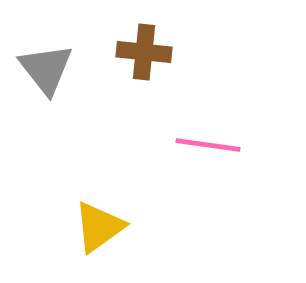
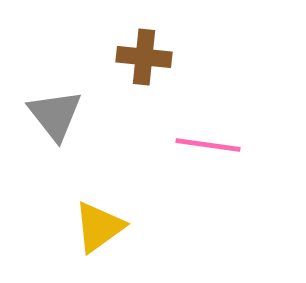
brown cross: moved 5 px down
gray triangle: moved 9 px right, 46 px down
